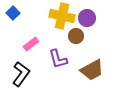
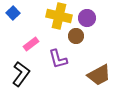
yellow cross: moved 3 px left
brown trapezoid: moved 7 px right, 5 px down
